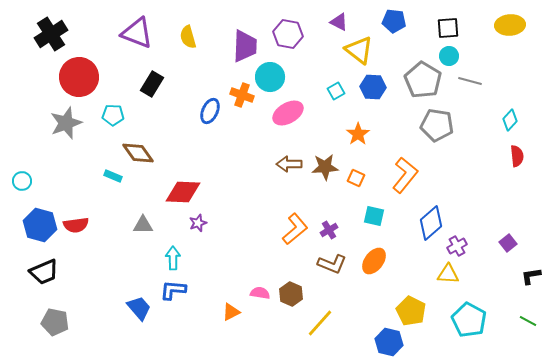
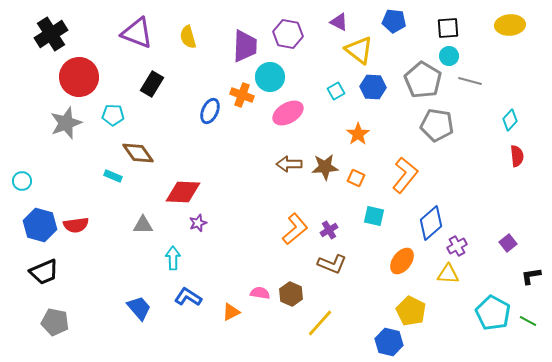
orange ellipse at (374, 261): moved 28 px right
blue L-shape at (173, 290): moved 15 px right, 7 px down; rotated 28 degrees clockwise
cyan pentagon at (469, 320): moved 24 px right, 7 px up
